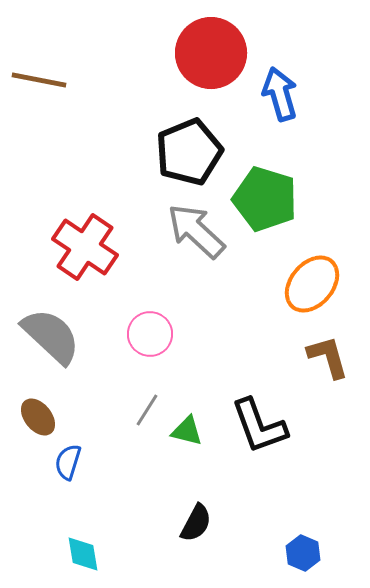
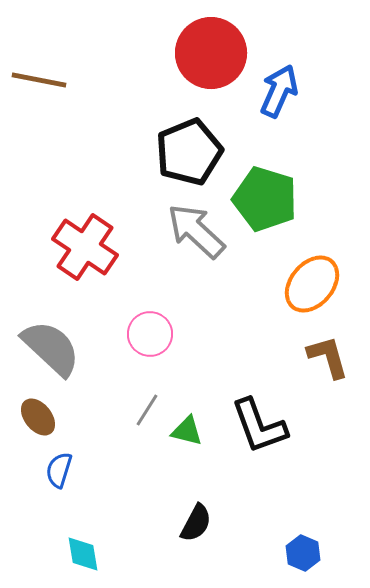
blue arrow: moved 1 px left, 3 px up; rotated 40 degrees clockwise
gray semicircle: moved 12 px down
blue semicircle: moved 9 px left, 8 px down
